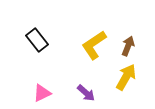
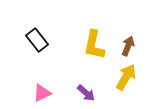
yellow L-shape: rotated 44 degrees counterclockwise
